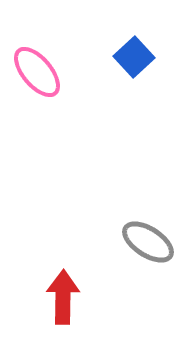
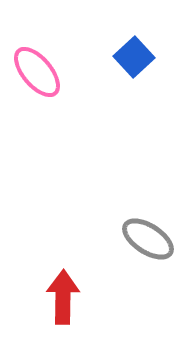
gray ellipse: moved 3 px up
